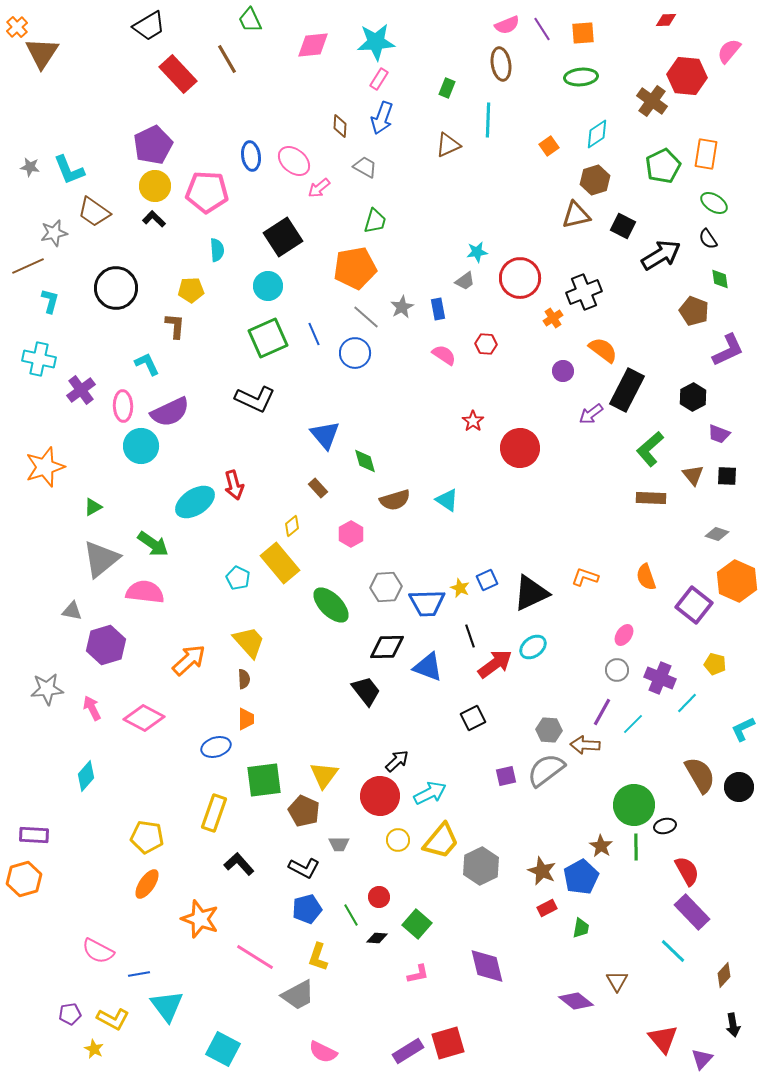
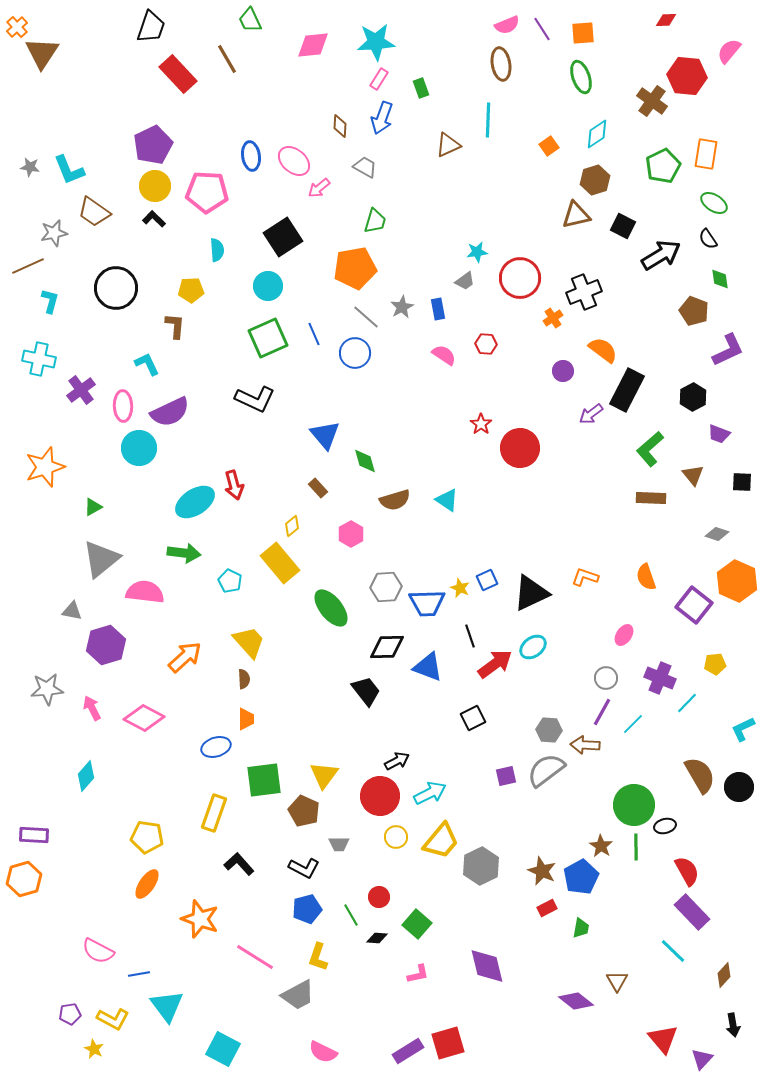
black trapezoid at (149, 26): moved 2 px right, 1 px down; rotated 40 degrees counterclockwise
green ellipse at (581, 77): rotated 76 degrees clockwise
green rectangle at (447, 88): moved 26 px left; rotated 42 degrees counterclockwise
red star at (473, 421): moved 8 px right, 3 px down
cyan circle at (141, 446): moved 2 px left, 2 px down
black square at (727, 476): moved 15 px right, 6 px down
green arrow at (153, 544): moved 31 px right, 9 px down; rotated 28 degrees counterclockwise
cyan pentagon at (238, 578): moved 8 px left, 3 px down
green ellipse at (331, 605): moved 3 px down; rotated 6 degrees clockwise
orange arrow at (189, 660): moved 4 px left, 3 px up
yellow pentagon at (715, 664): rotated 20 degrees counterclockwise
gray circle at (617, 670): moved 11 px left, 8 px down
black arrow at (397, 761): rotated 15 degrees clockwise
yellow circle at (398, 840): moved 2 px left, 3 px up
